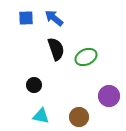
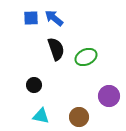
blue square: moved 5 px right
